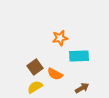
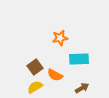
cyan rectangle: moved 3 px down
orange semicircle: moved 1 px down
